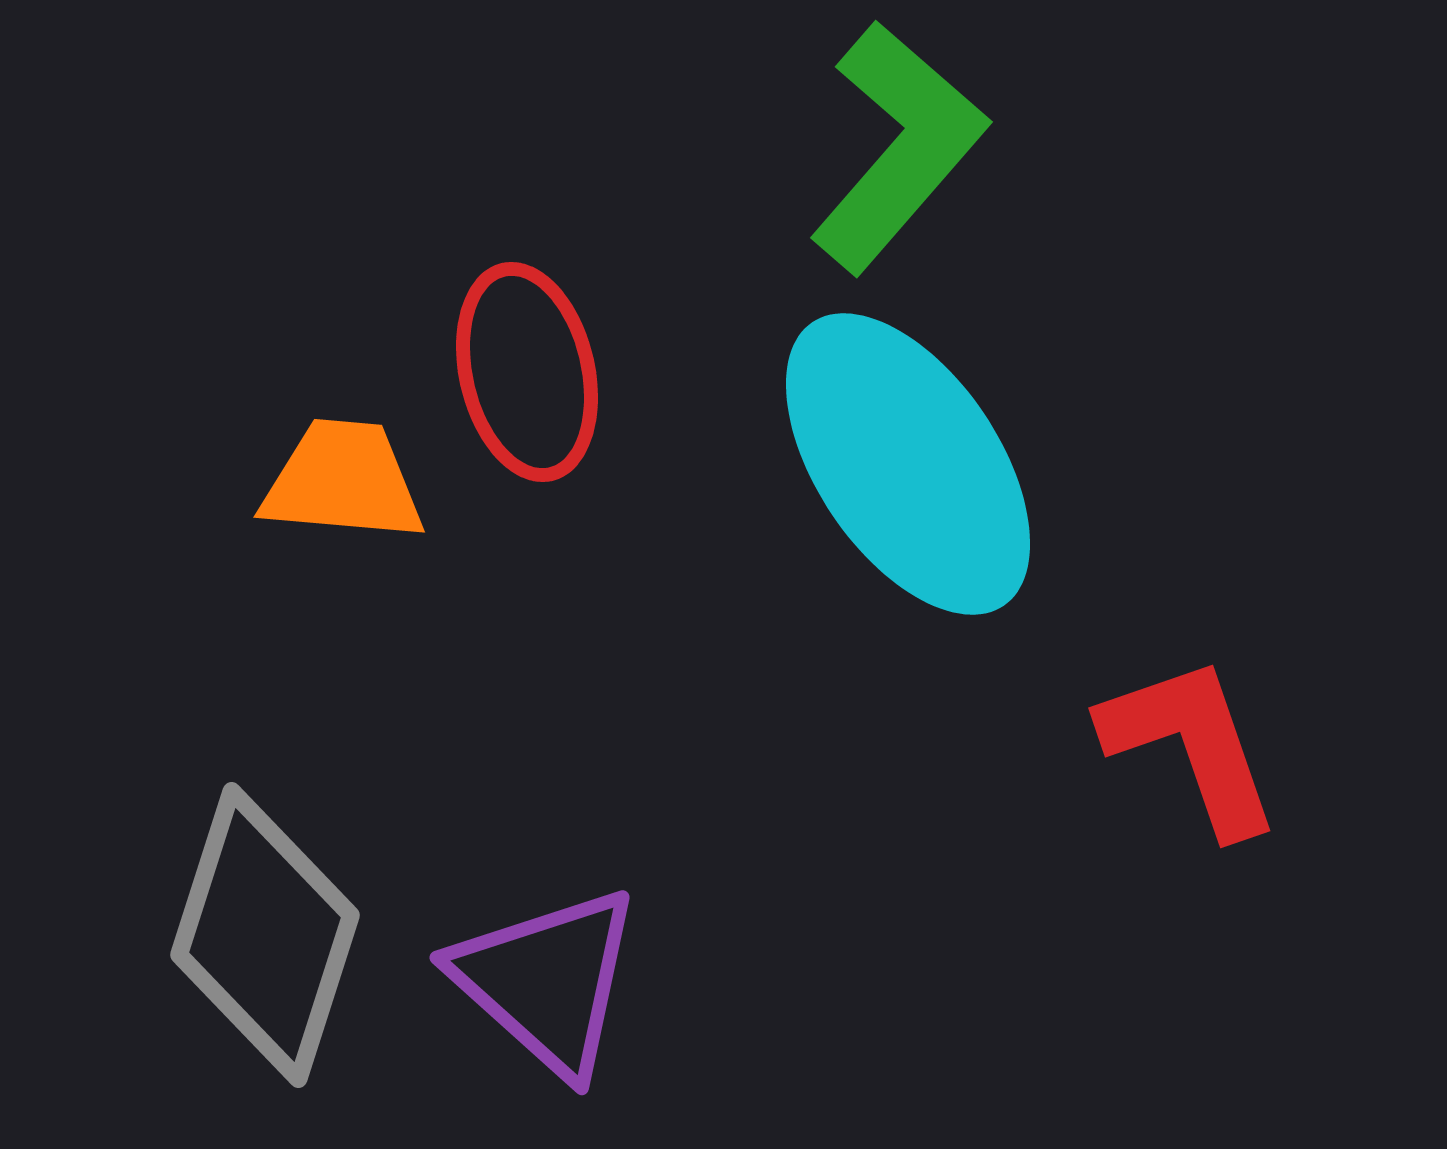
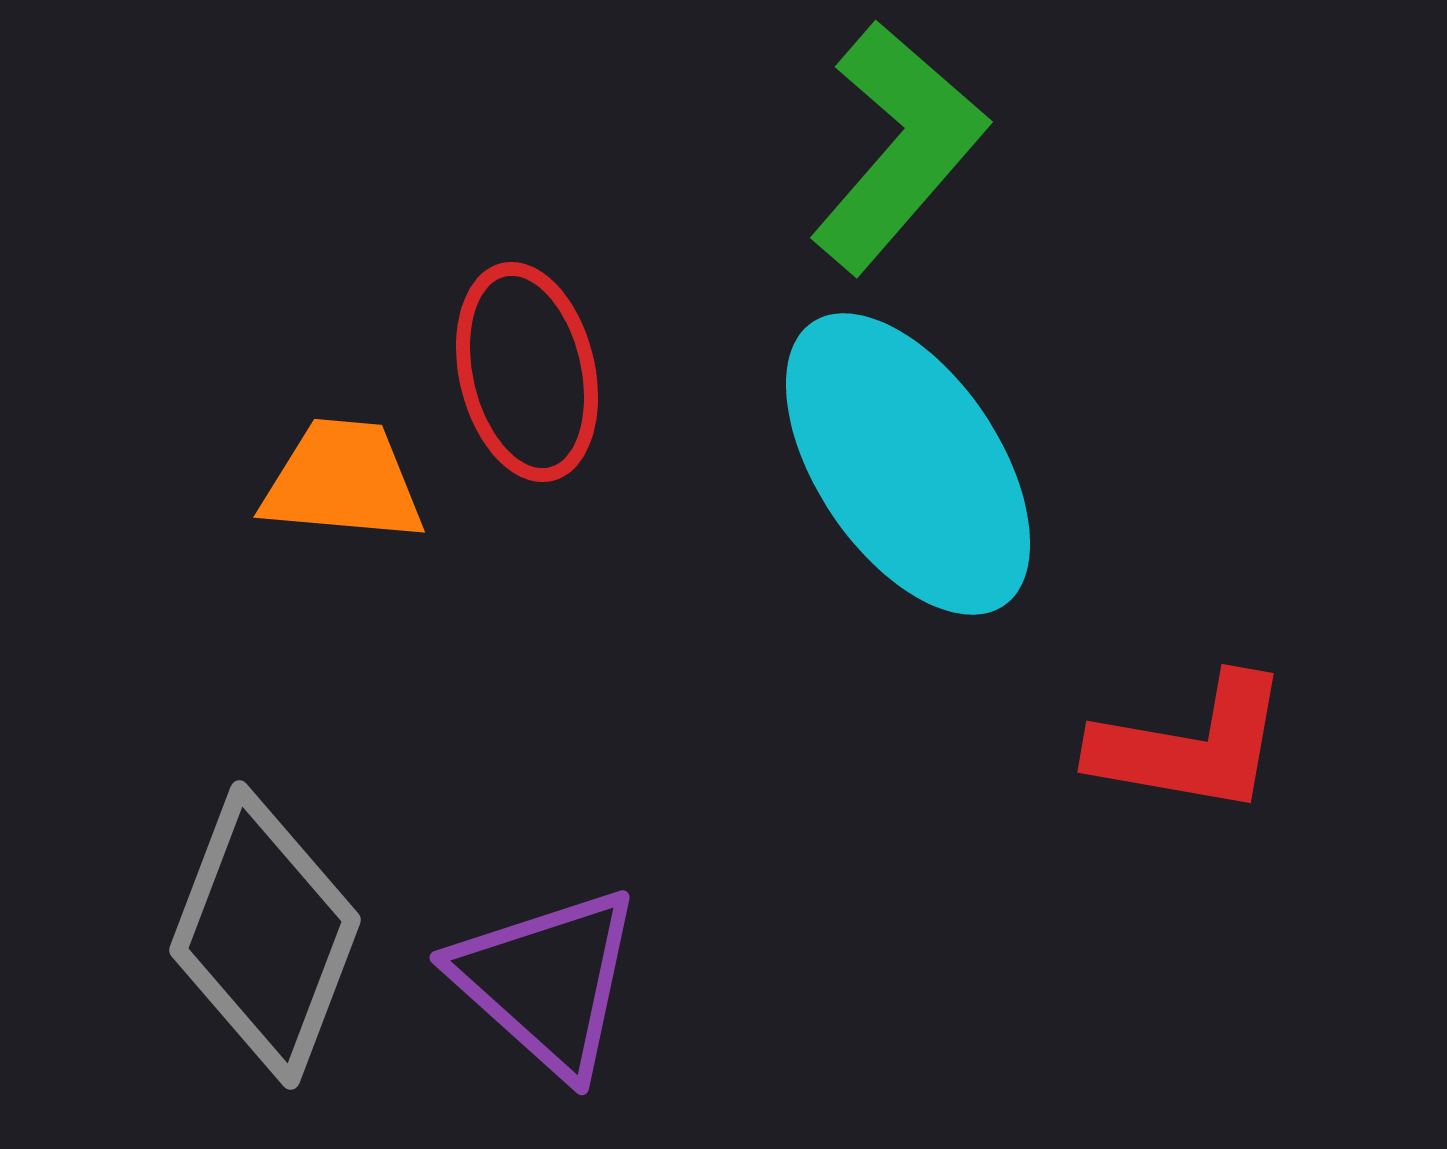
red L-shape: rotated 119 degrees clockwise
gray diamond: rotated 3 degrees clockwise
